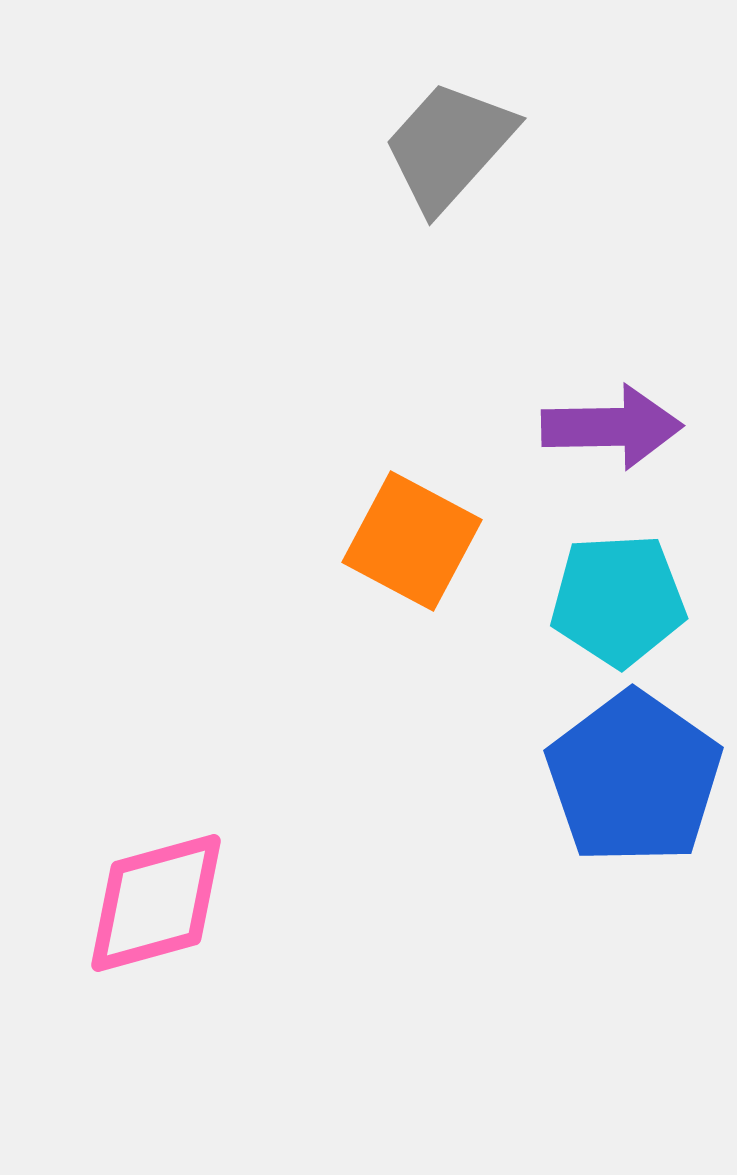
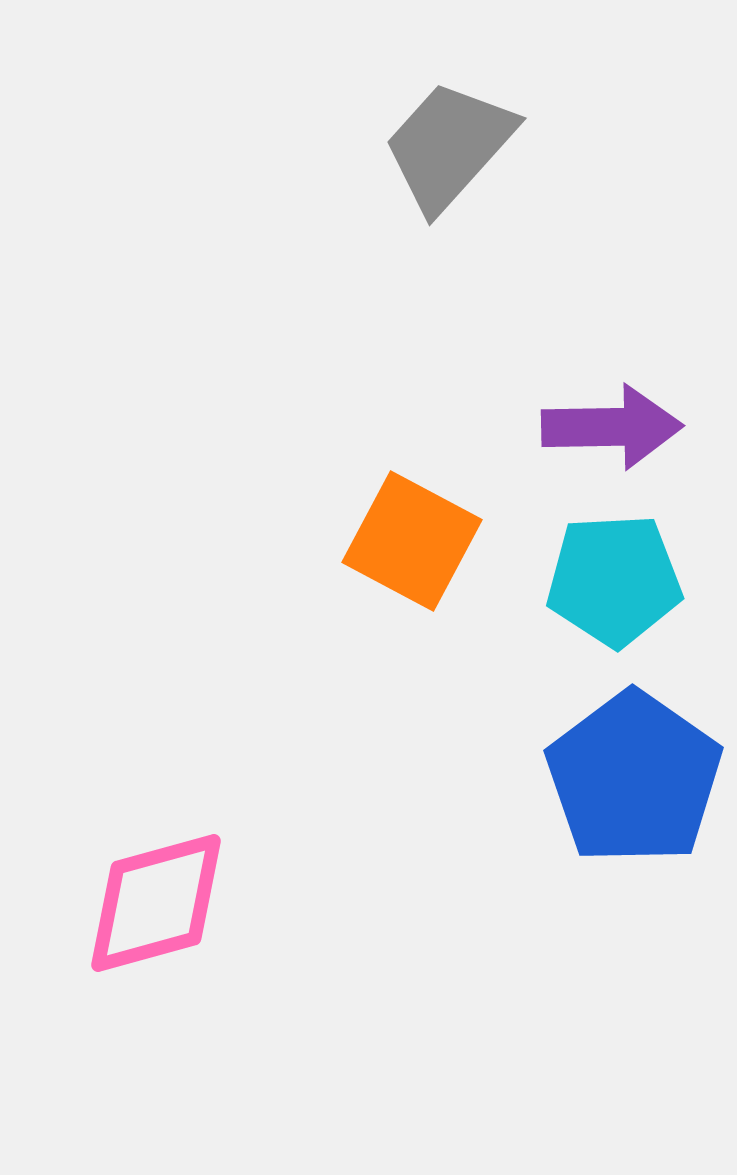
cyan pentagon: moved 4 px left, 20 px up
